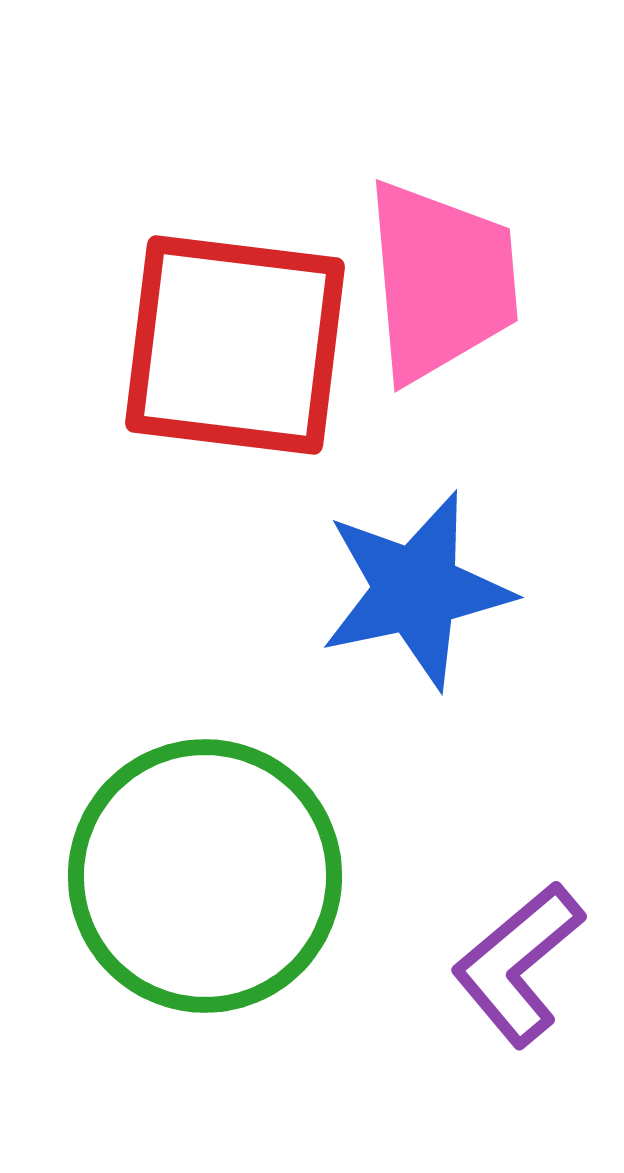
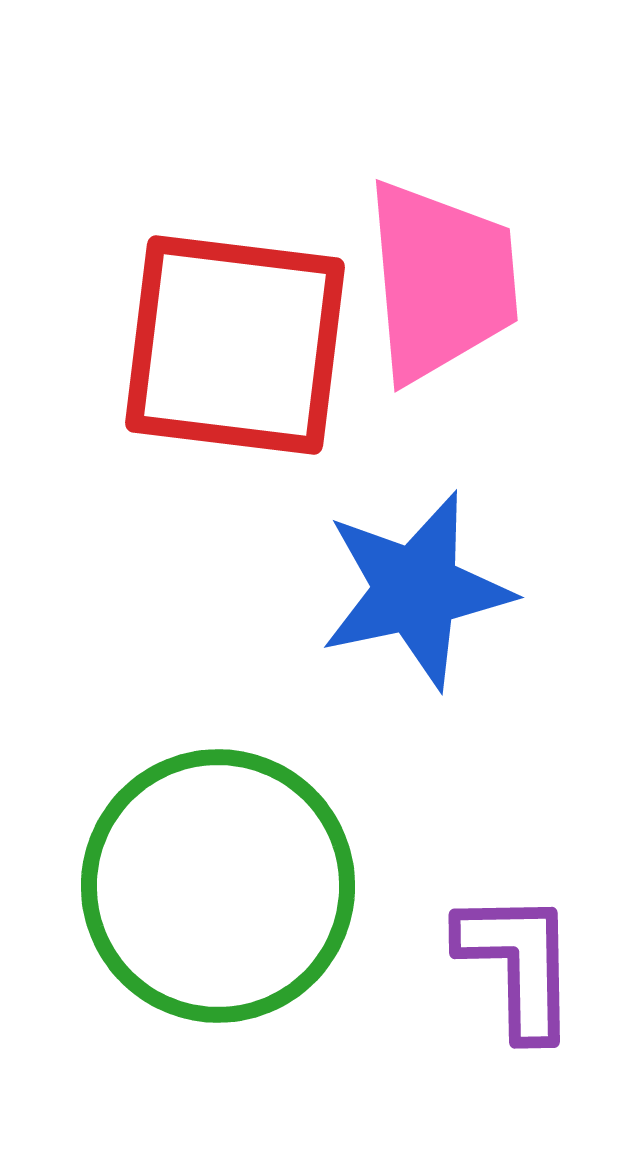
green circle: moved 13 px right, 10 px down
purple L-shape: rotated 129 degrees clockwise
